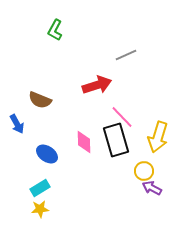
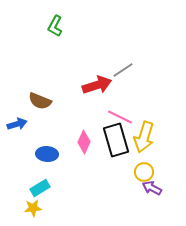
green L-shape: moved 4 px up
gray line: moved 3 px left, 15 px down; rotated 10 degrees counterclockwise
brown semicircle: moved 1 px down
pink line: moved 2 px left; rotated 20 degrees counterclockwise
blue arrow: rotated 78 degrees counterclockwise
yellow arrow: moved 14 px left
pink diamond: rotated 25 degrees clockwise
blue ellipse: rotated 30 degrees counterclockwise
yellow circle: moved 1 px down
yellow star: moved 7 px left, 1 px up
